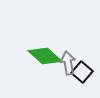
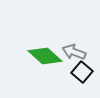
gray arrow: moved 6 px right, 11 px up; rotated 60 degrees counterclockwise
